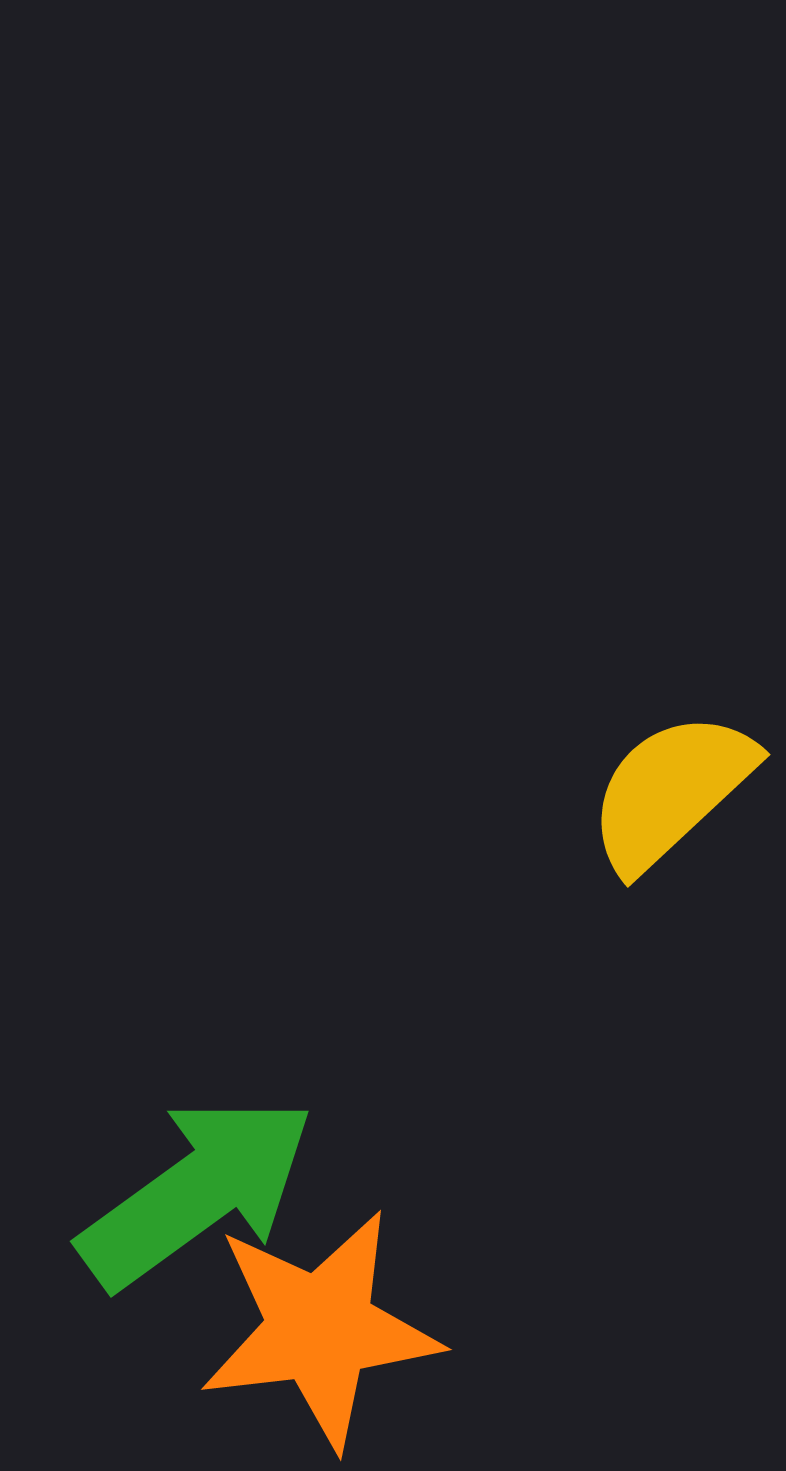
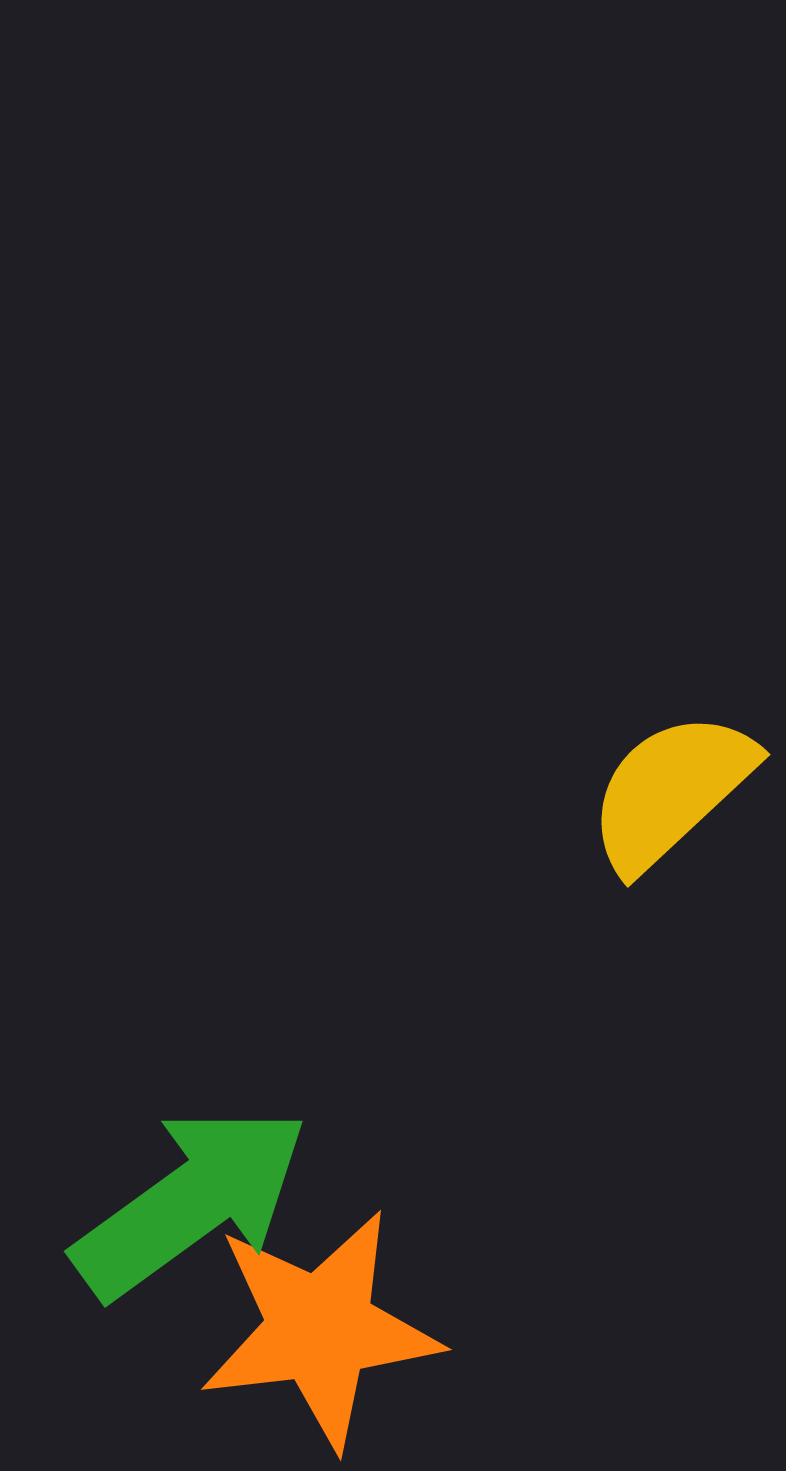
green arrow: moved 6 px left, 10 px down
